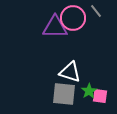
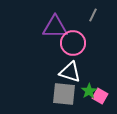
gray line: moved 3 px left, 4 px down; rotated 64 degrees clockwise
pink circle: moved 25 px down
pink square: rotated 21 degrees clockwise
